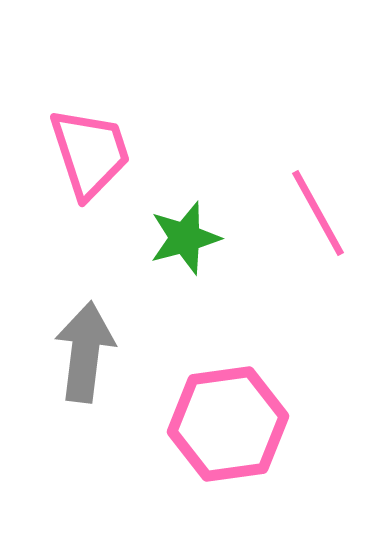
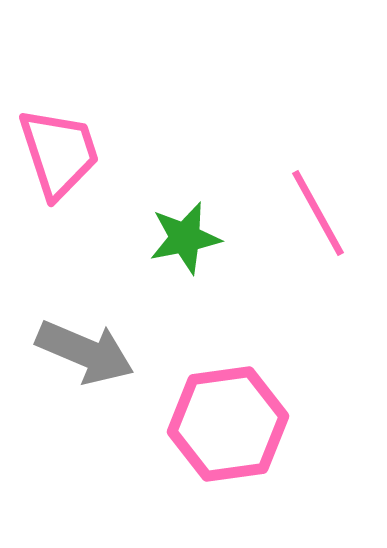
pink trapezoid: moved 31 px left
green star: rotated 4 degrees clockwise
gray arrow: rotated 106 degrees clockwise
